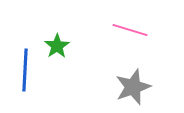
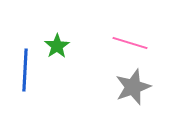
pink line: moved 13 px down
